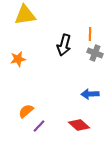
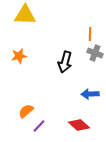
yellow triangle: rotated 10 degrees clockwise
black arrow: moved 1 px right, 17 px down
orange star: moved 1 px right, 3 px up
